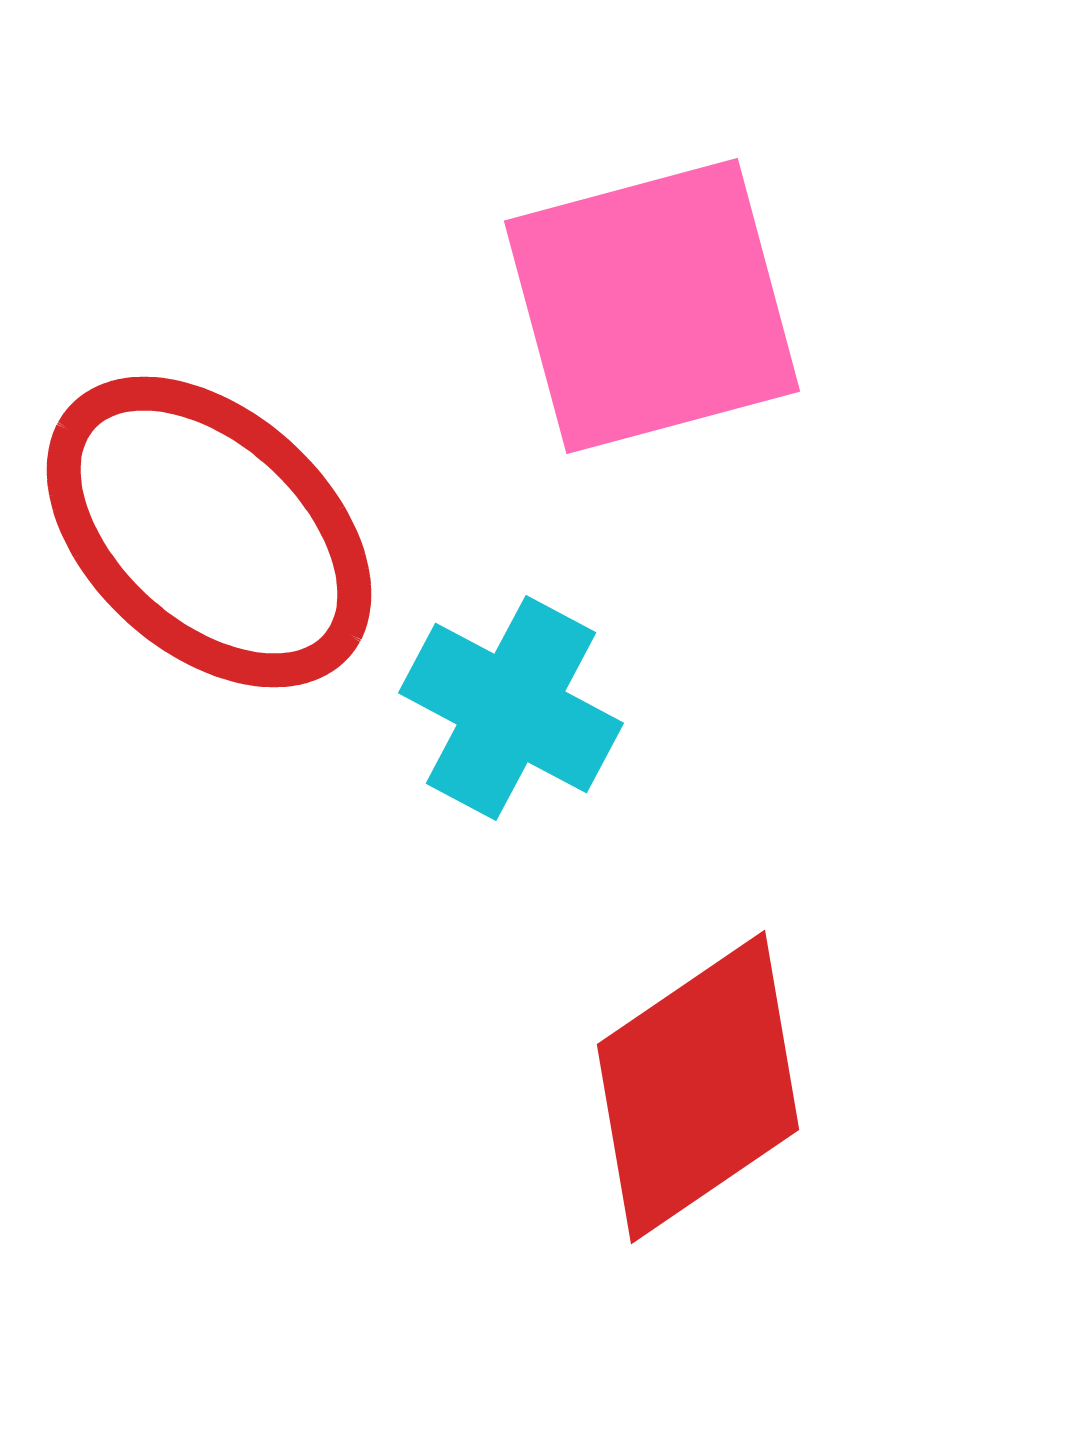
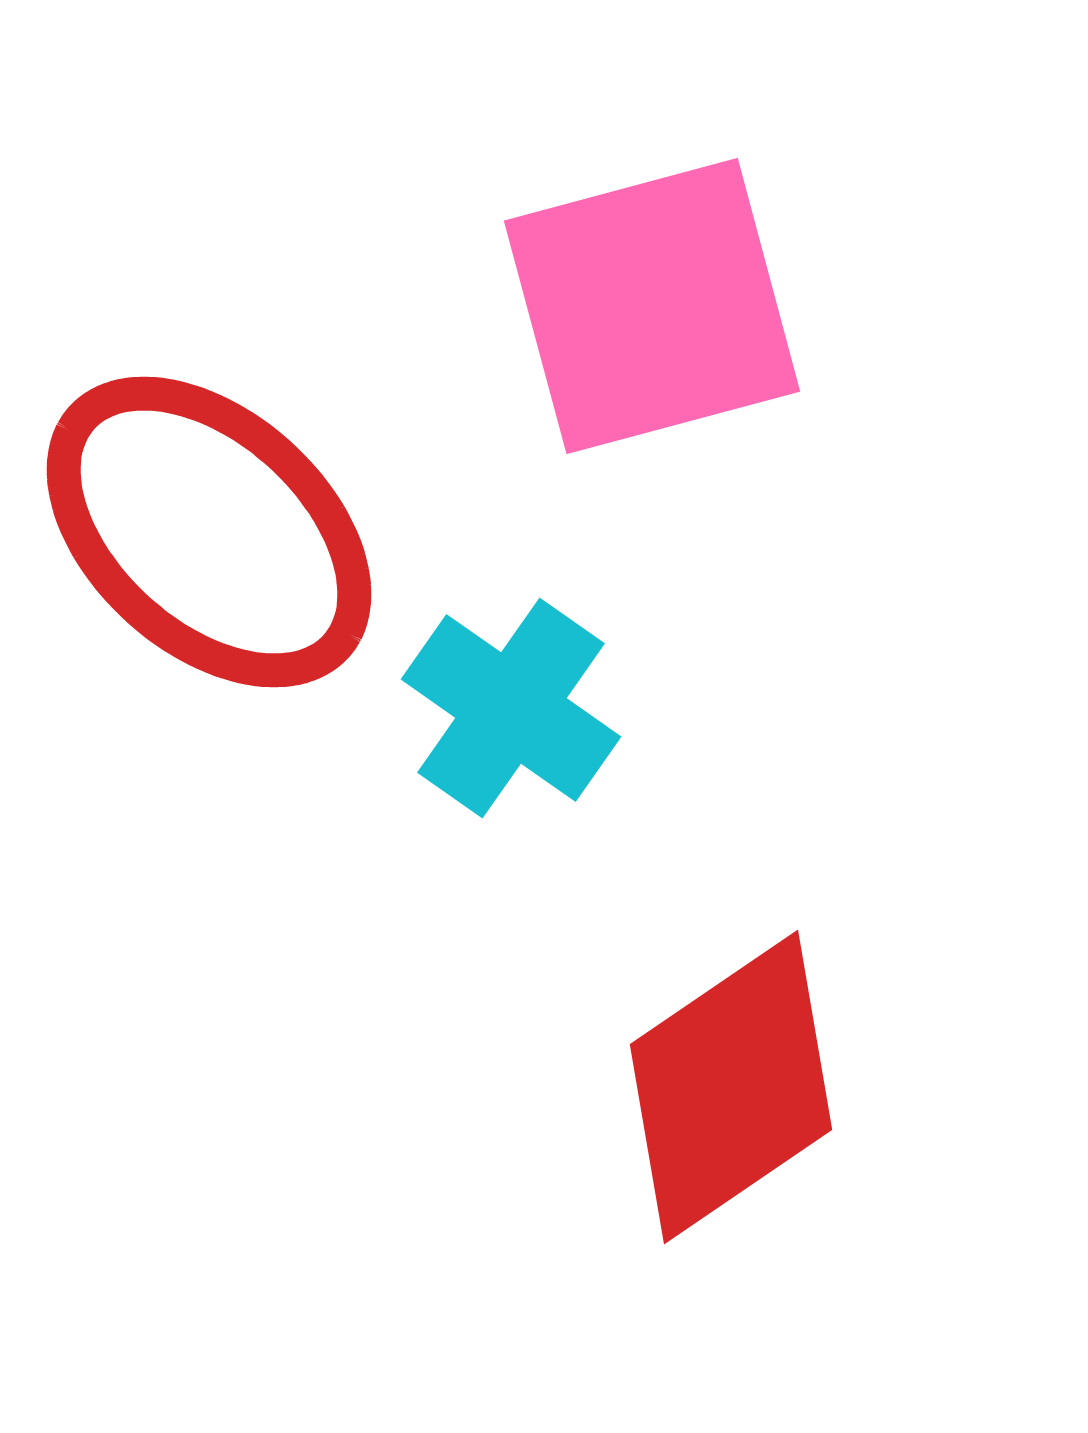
cyan cross: rotated 7 degrees clockwise
red diamond: moved 33 px right
